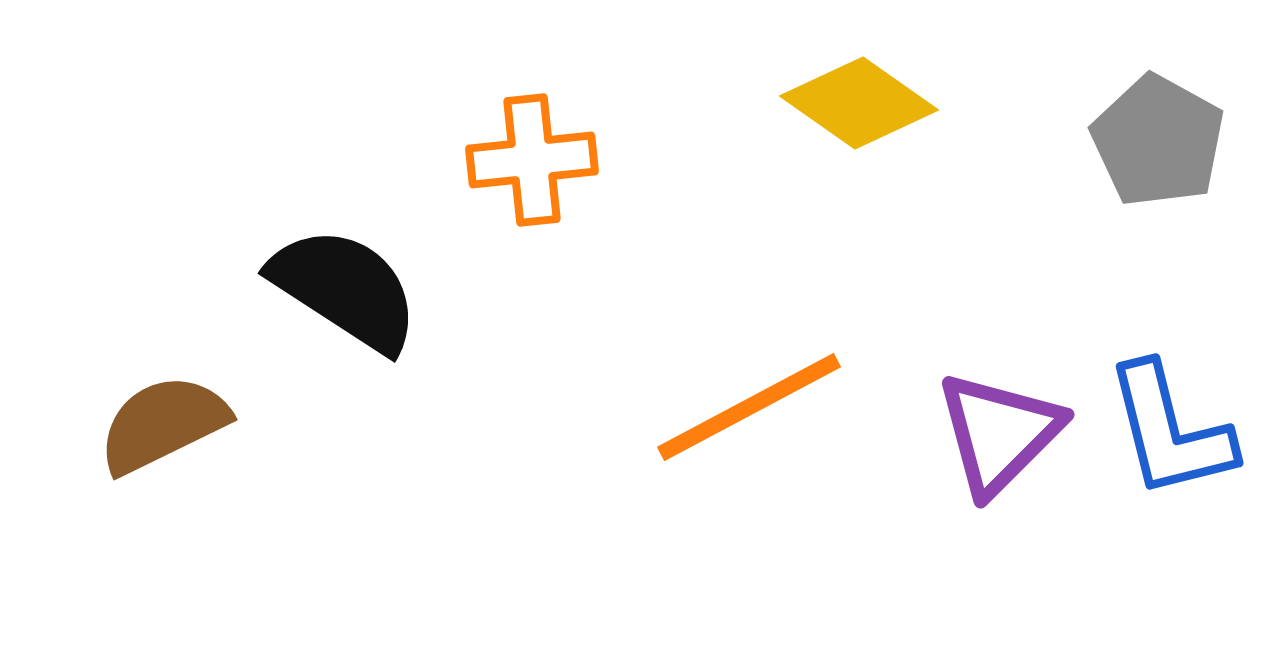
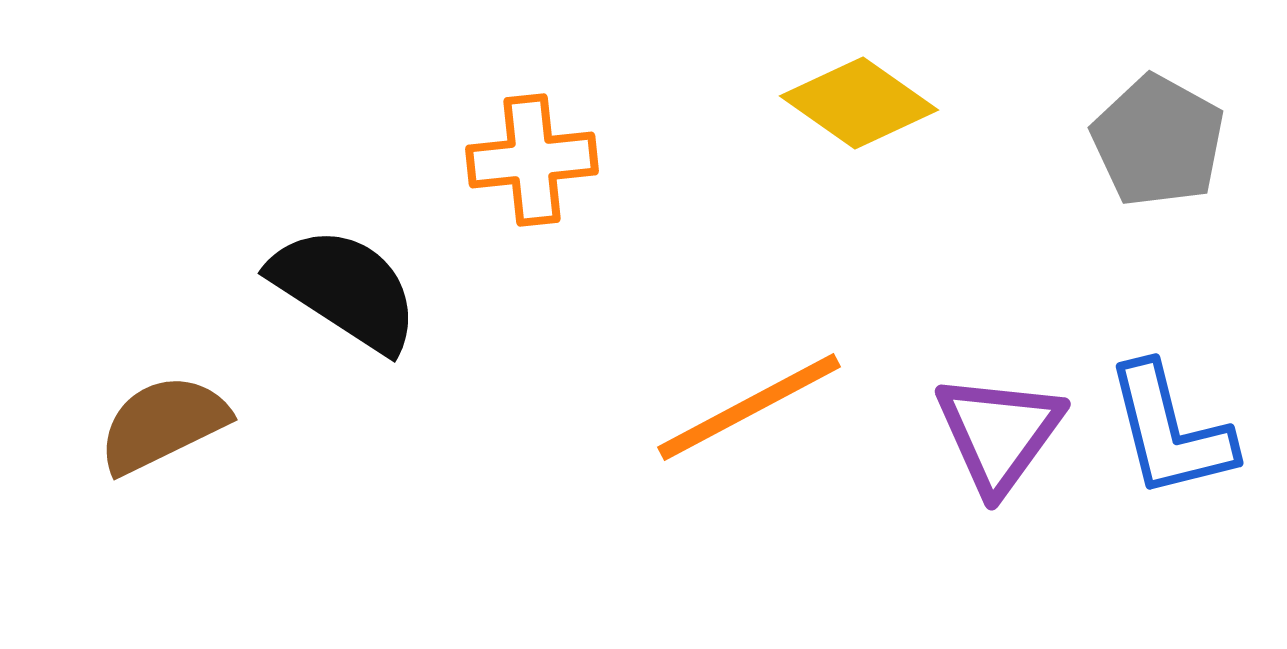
purple triangle: rotated 9 degrees counterclockwise
